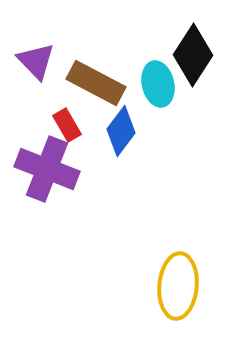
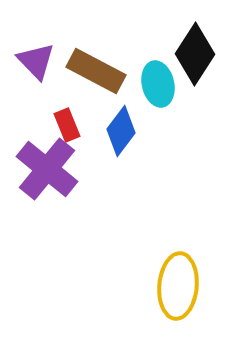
black diamond: moved 2 px right, 1 px up
brown rectangle: moved 12 px up
red rectangle: rotated 8 degrees clockwise
purple cross: rotated 18 degrees clockwise
